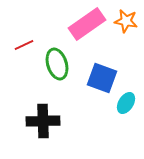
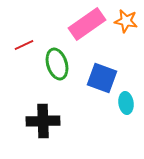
cyan ellipse: rotated 40 degrees counterclockwise
